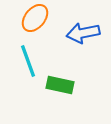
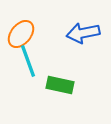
orange ellipse: moved 14 px left, 16 px down
